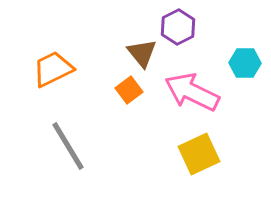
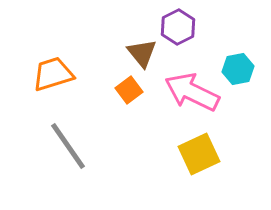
cyan hexagon: moved 7 px left, 6 px down; rotated 12 degrees counterclockwise
orange trapezoid: moved 5 px down; rotated 9 degrees clockwise
gray line: rotated 4 degrees counterclockwise
